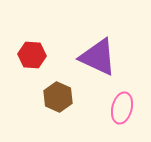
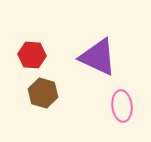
brown hexagon: moved 15 px left, 4 px up; rotated 8 degrees counterclockwise
pink ellipse: moved 2 px up; rotated 20 degrees counterclockwise
